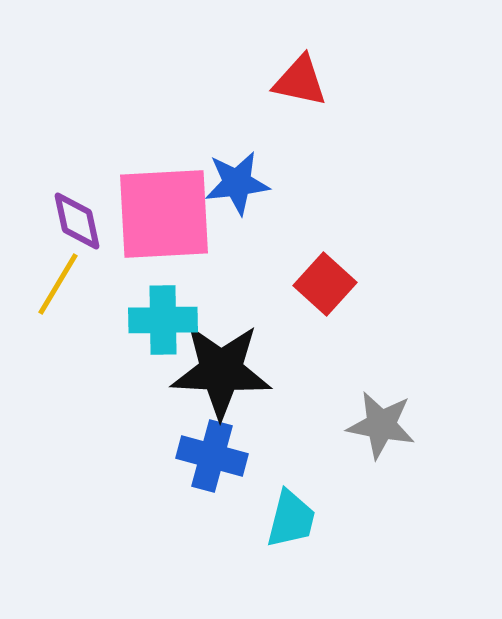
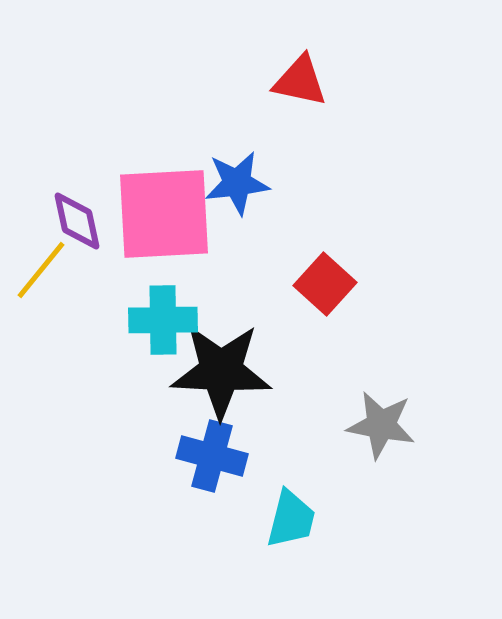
yellow line: moved 17 px left, 14 px up; rotated 8 degrees clockwise
